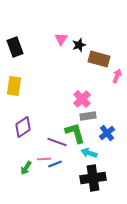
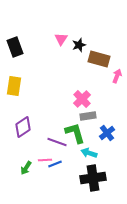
pink line: moved 1 px right, 1 px down
